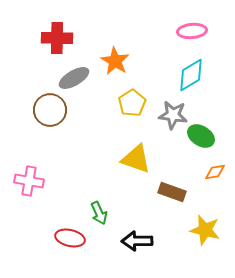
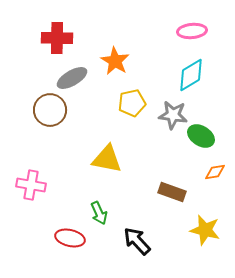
gray ellipse: moved 2 px left
yellow pentagon: rotated 20 degrees clockwise
yellow triangle: moved 29 px left; rotated 8 degrees counterclockwise
pink cross: moved 2 px right, 4 px down
black arrow: rotated 48 degrees clockwise
